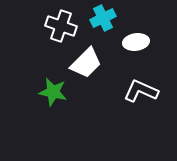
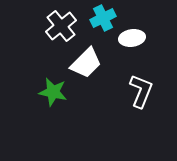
white cross: rotated 32 degrees clockwise
white ellipse: moved 4 px left, 4 px up
white L-shape: rotated 88 degrees clockwise
